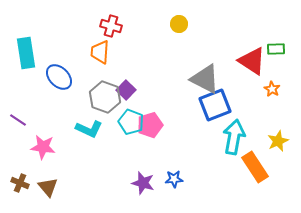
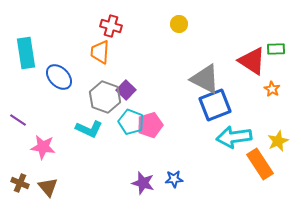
cyan arrow: rotated 108 degrees counterclockwise
orange rectangle: moved 5 px right, 3 px up
